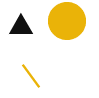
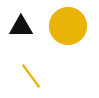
yellow circle: moved 1 px right, 5 px down
